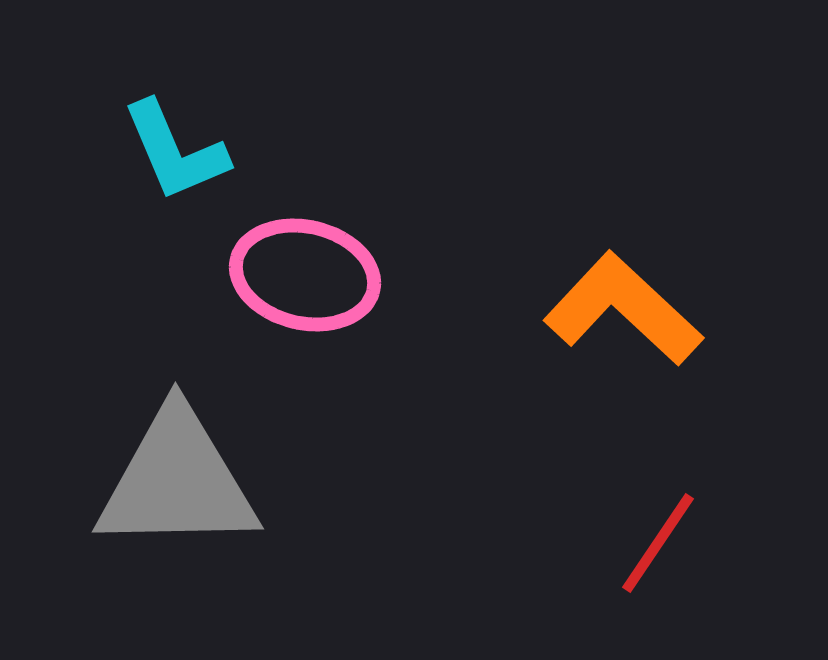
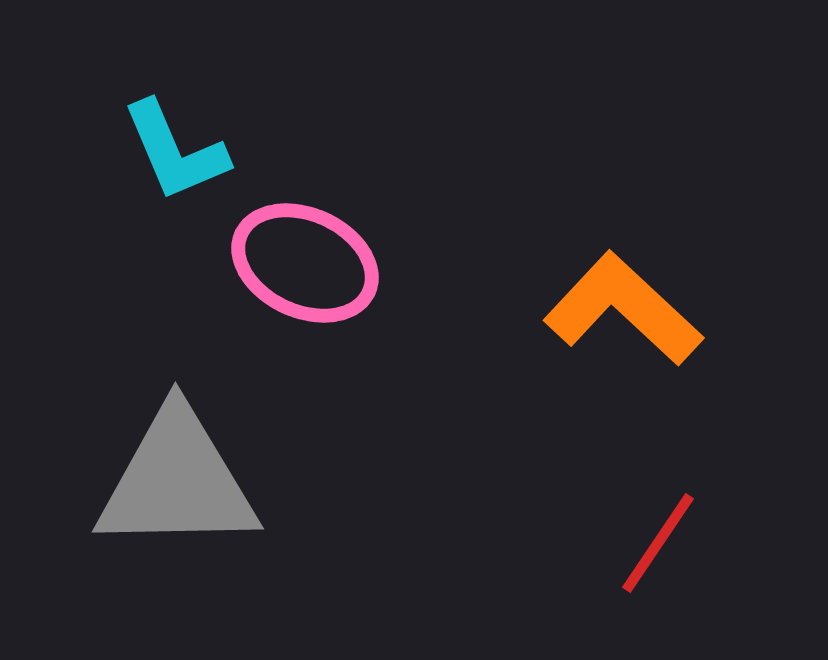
pink ellipse: moved 12 px up; rotated 12 degrees clockwise
